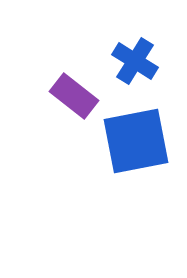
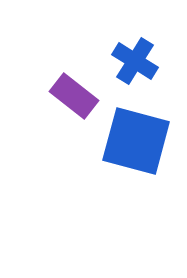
blue square: rotated 26 degrees clockwise
